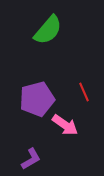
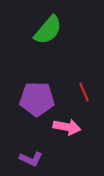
purple pentagon: rotated 16 degrees clockwise
pink arrow: moved 2 px right, 2 px down; rotated 24 degrees counterclockwise
purple L-shape: rotated 55 degrees clockwise
